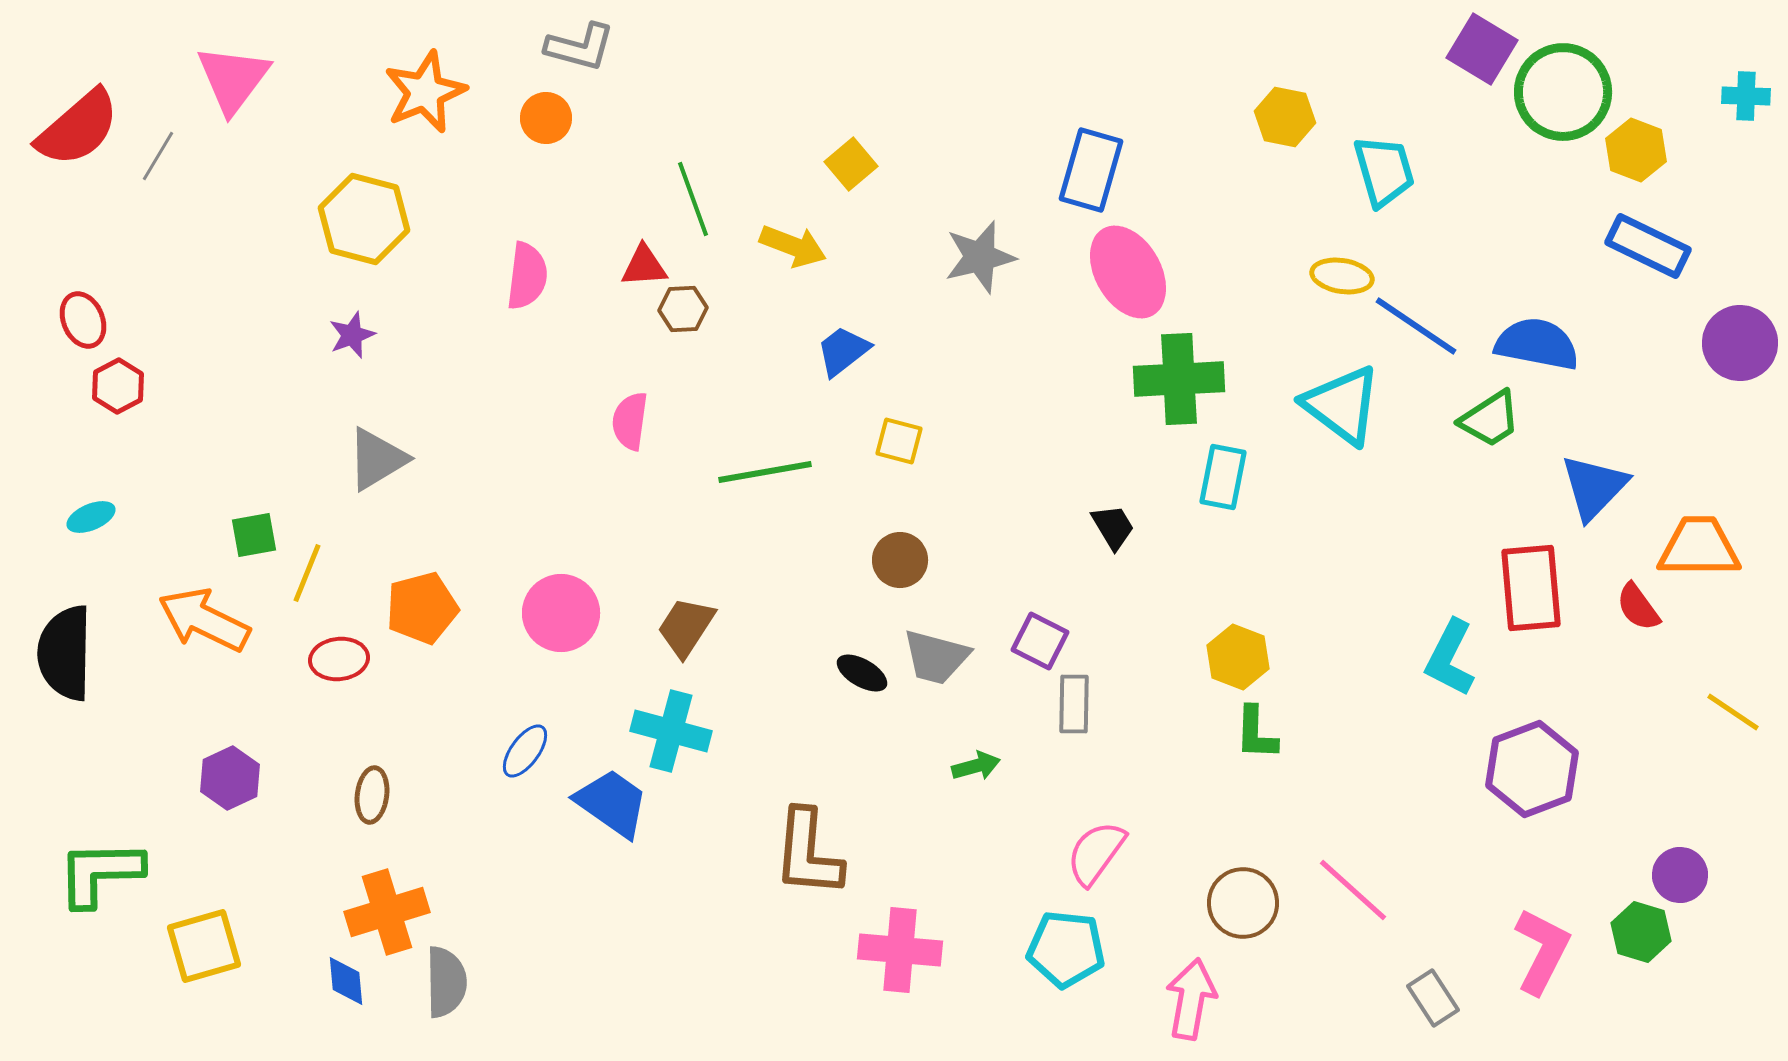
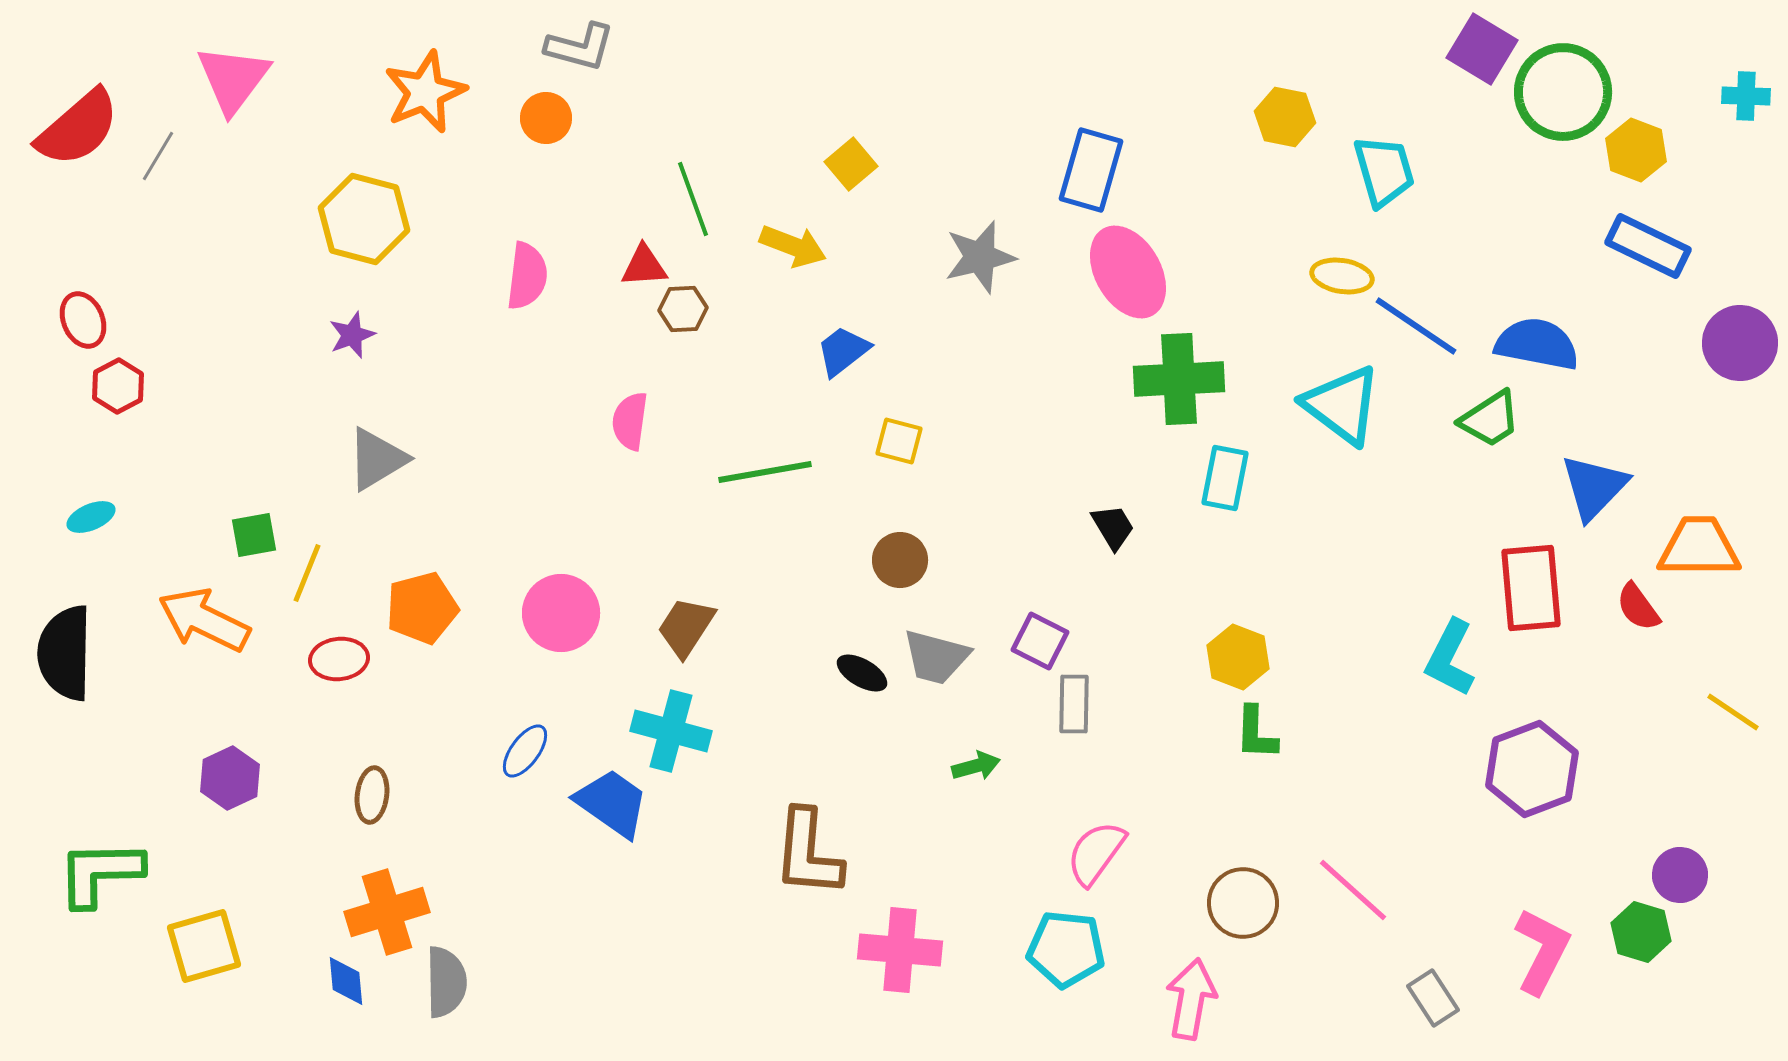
cyan rectangle at (1223, 477): moved 2 px right, 1 px down
